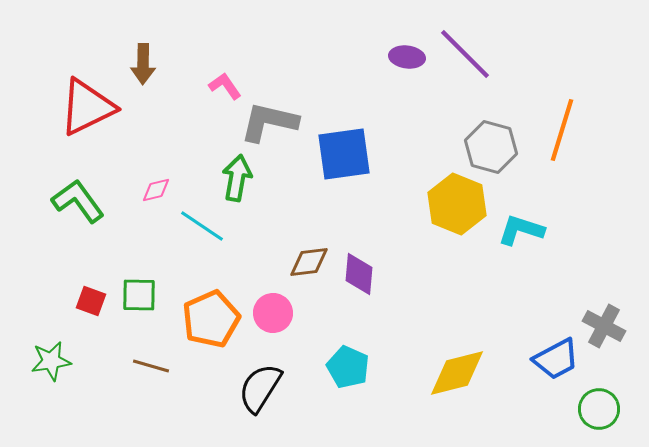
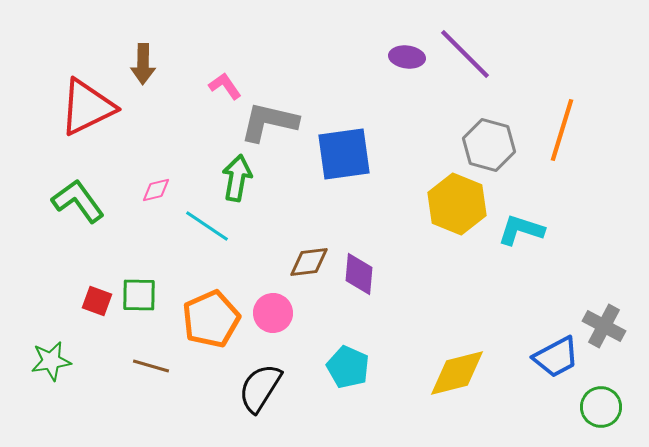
gray hexagon: moved 2 px left, 2 px up
cyan line: moved 5 px right
red square: moved 6 px right
blue trapezoid: moved 2 px up
green circle: moved 2 px right, 2 px up
